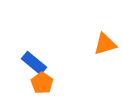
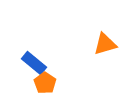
orange pentagon: moved 3 px right
